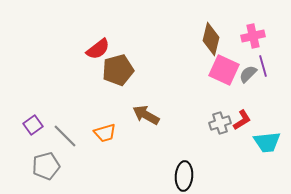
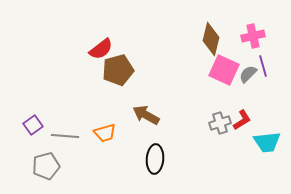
red semicircle: moved 3 px right
gray line: rotated 40 degrees counterclockwise
black ellipse: moved 29 px left, 17 px up
